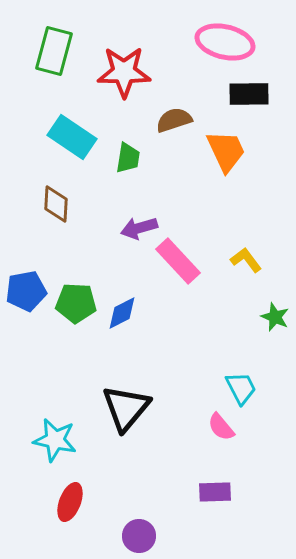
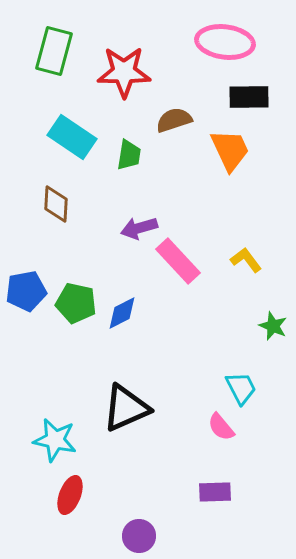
pink ellipse: rotated 6 degrees counterclockwise
black rectangle: moved 3 px down
orange trapezoid: moved 4 px right, 1 px up
green trapezoid: moved 1 px right, 3 px up
green pentagon: rotated 9 degrees clockwise
green star: moved 2 px left, 9 px down
black triangle: rotated 26 degrees clockwise
red ellipse: moved 7 px up
